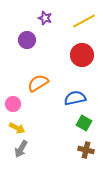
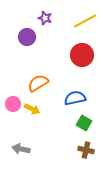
yellow line: moved 1 px right
purple circle: moved 3 px up
yellow arrow: moved 15 px right, 19 px up
gray arrow: rotated 72 degrees clockwise
